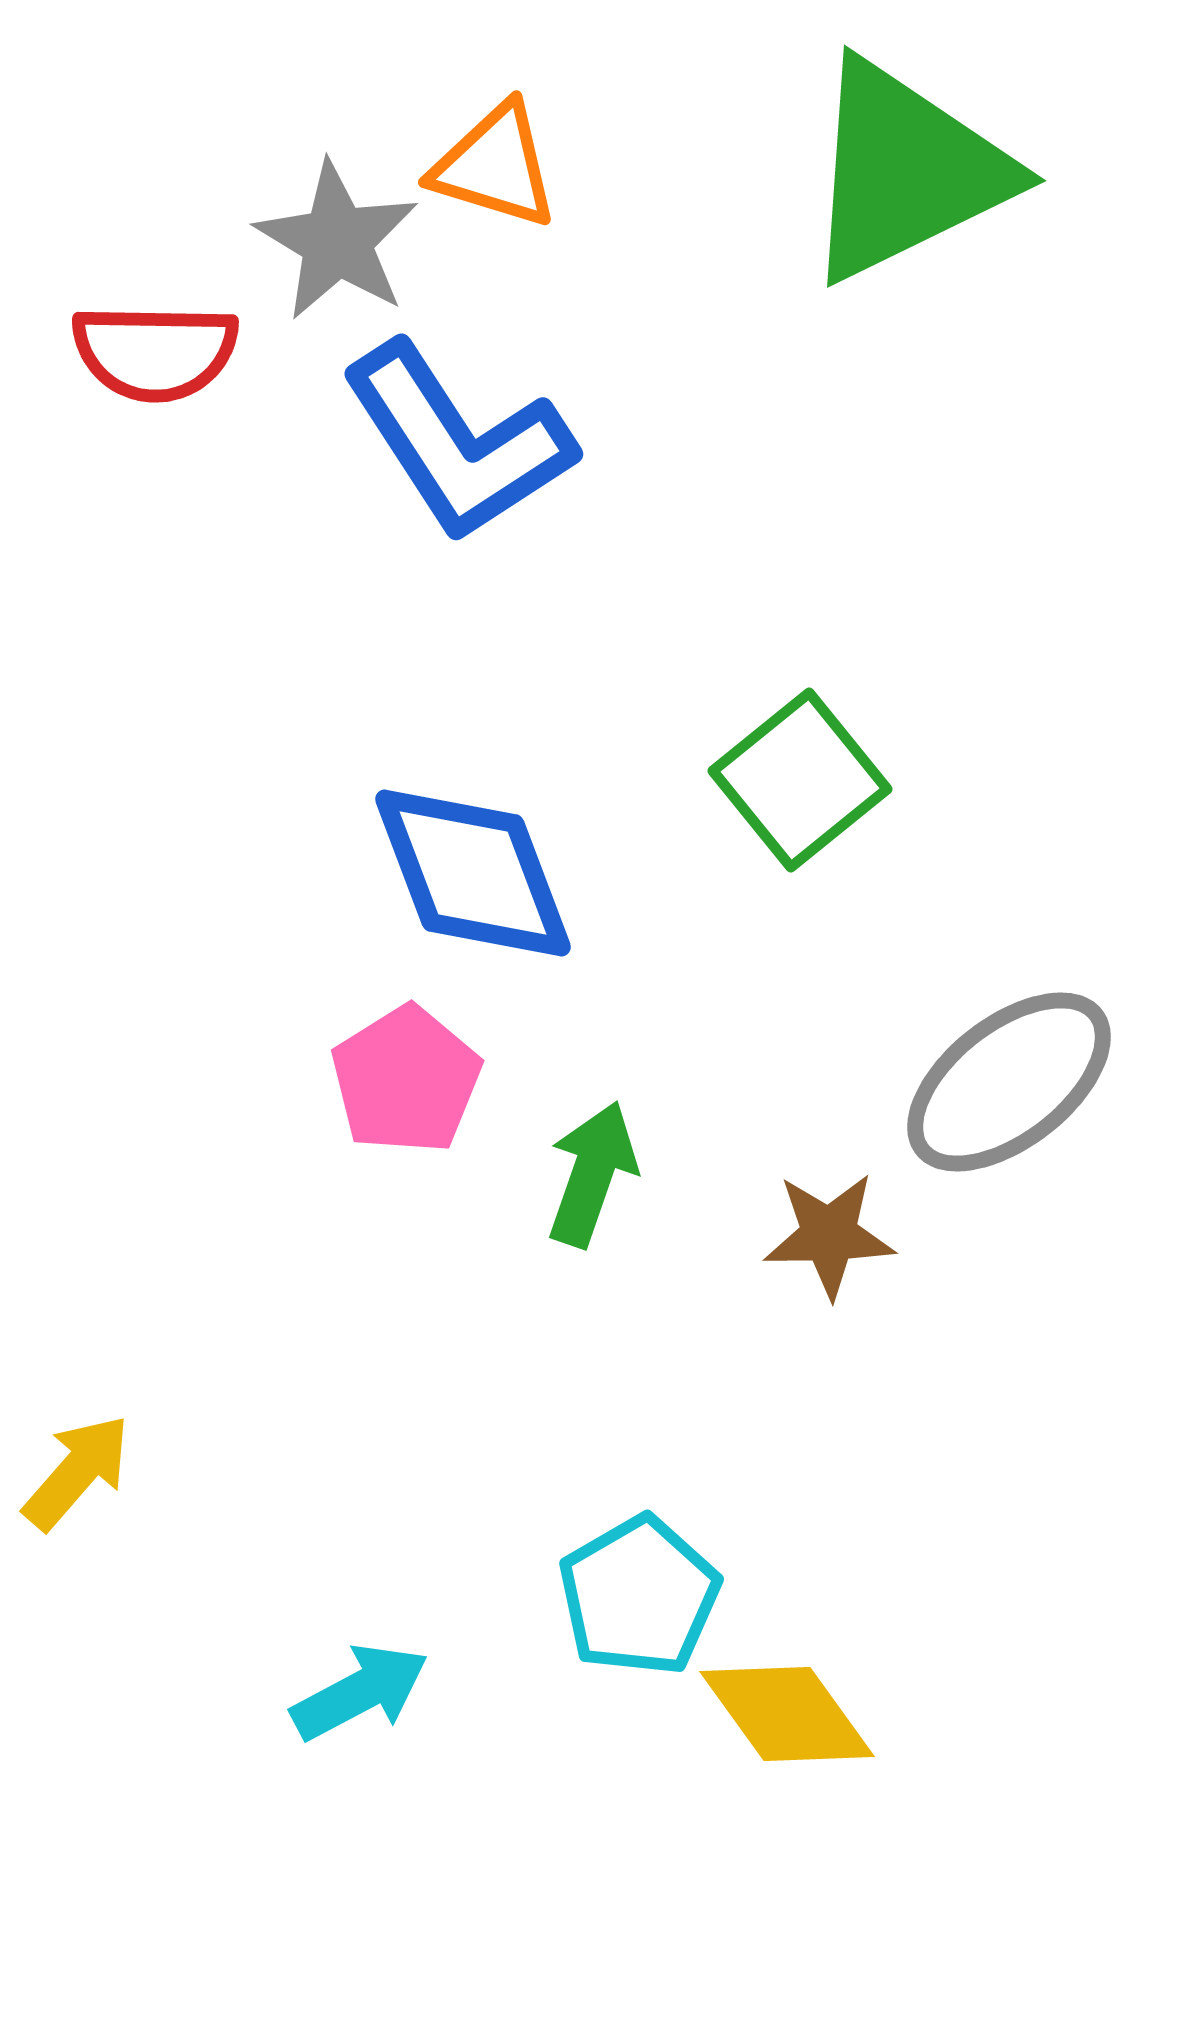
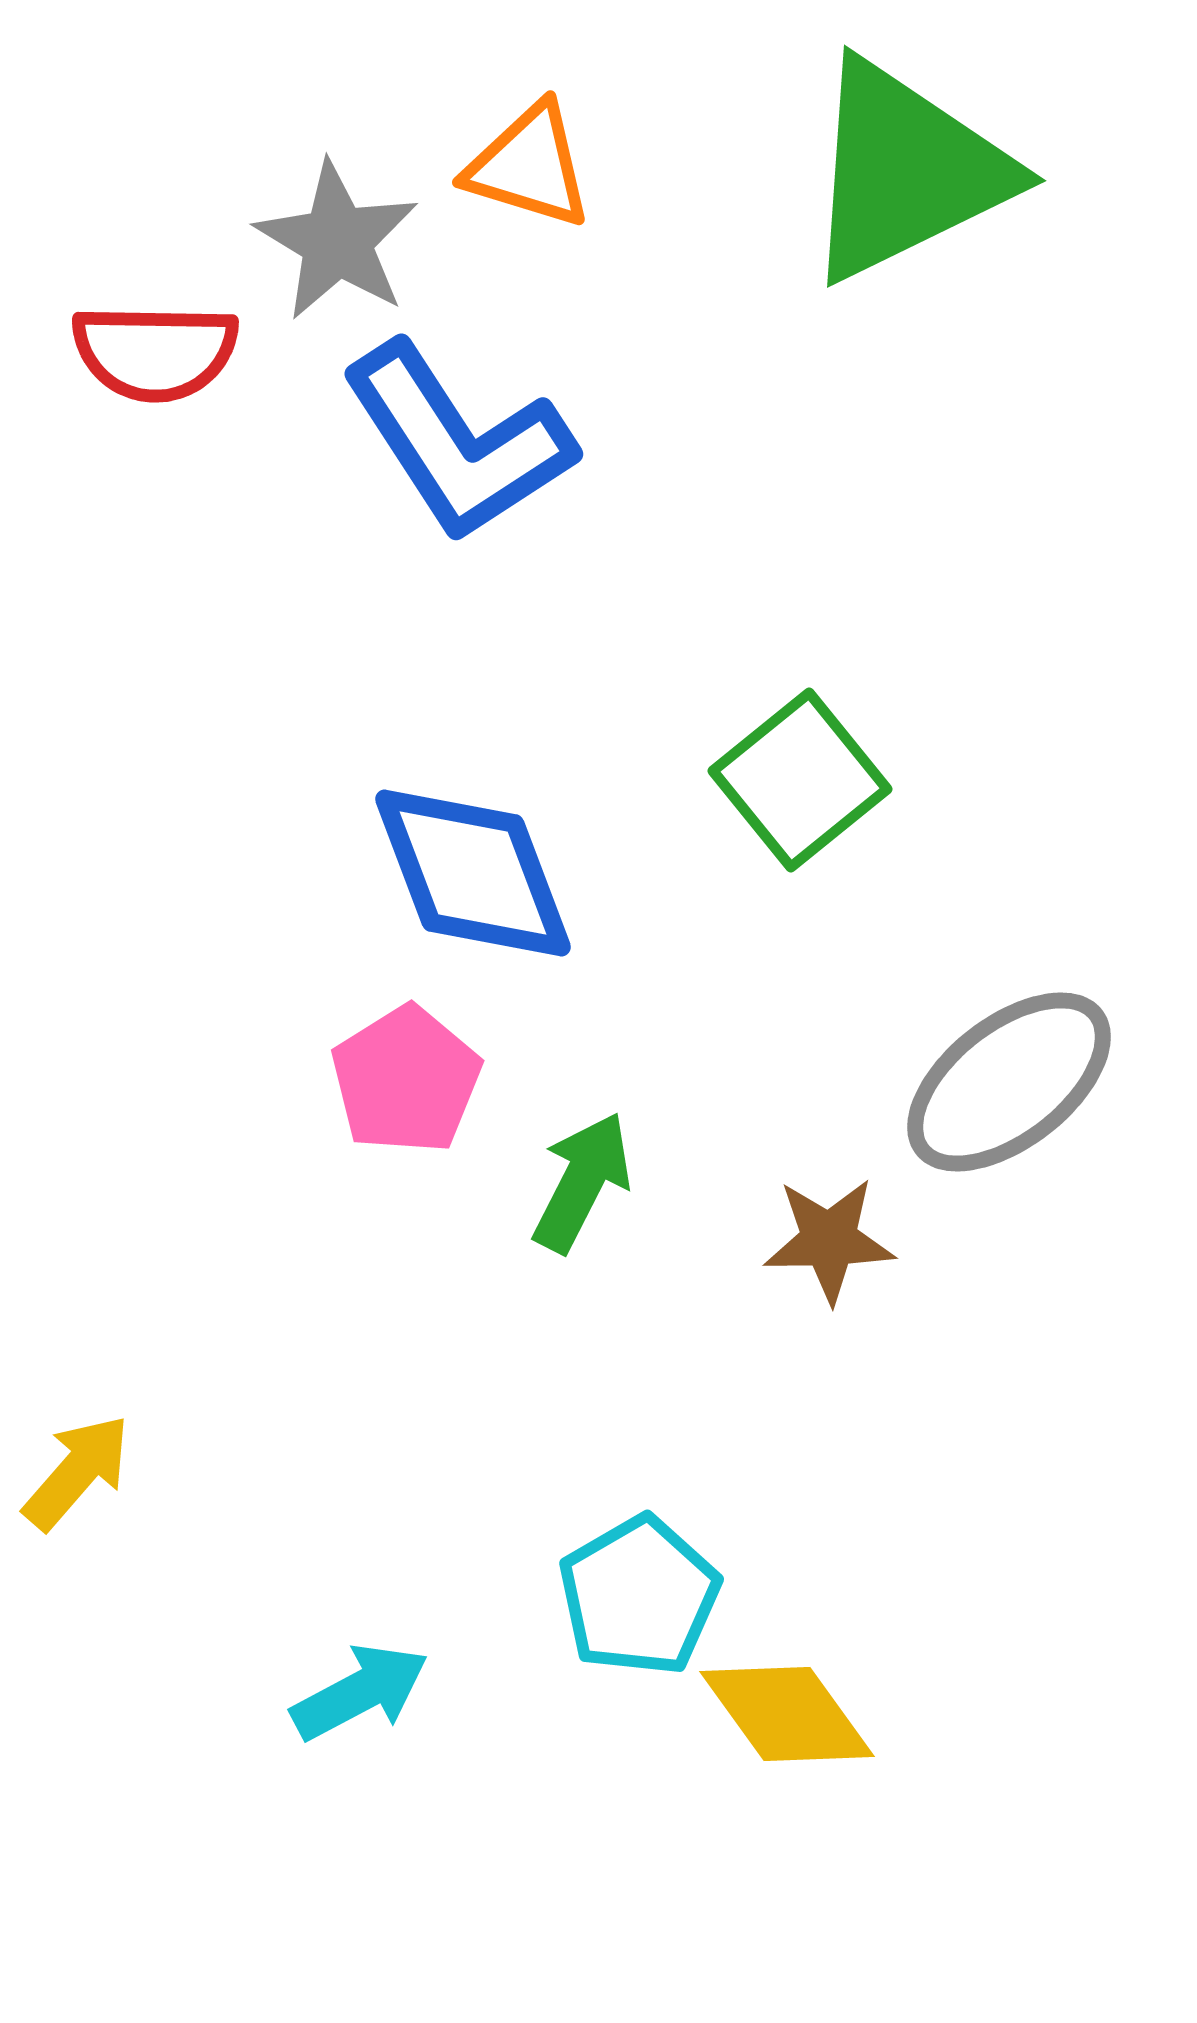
orange triangle: moved 34 px right
green arrow: moved 10 px left, 8 px down; rotated 8 degrees clockwise
brown star: moved 5 px down
